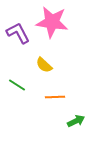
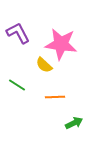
pink star: moved 9 px right, 22 px down
green arrow: moved 2 px left, 2 px down
